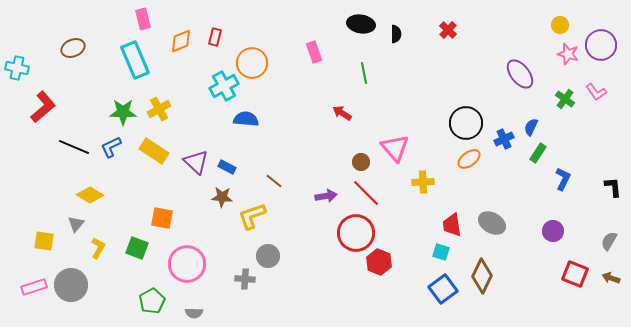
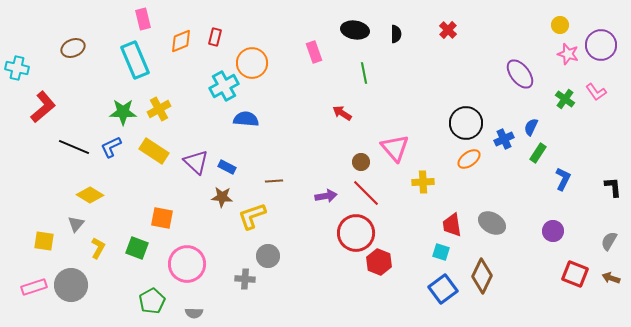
black ellipse at (361, 24): moved 6 px left, 6 px down
brown line at (274, 181): rotated 42 degrees counterclockwise
